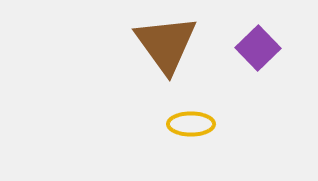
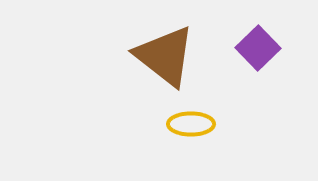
brown triangle: moved 1 px left, 12 px down; rotated 16 degrees counterclockwise
